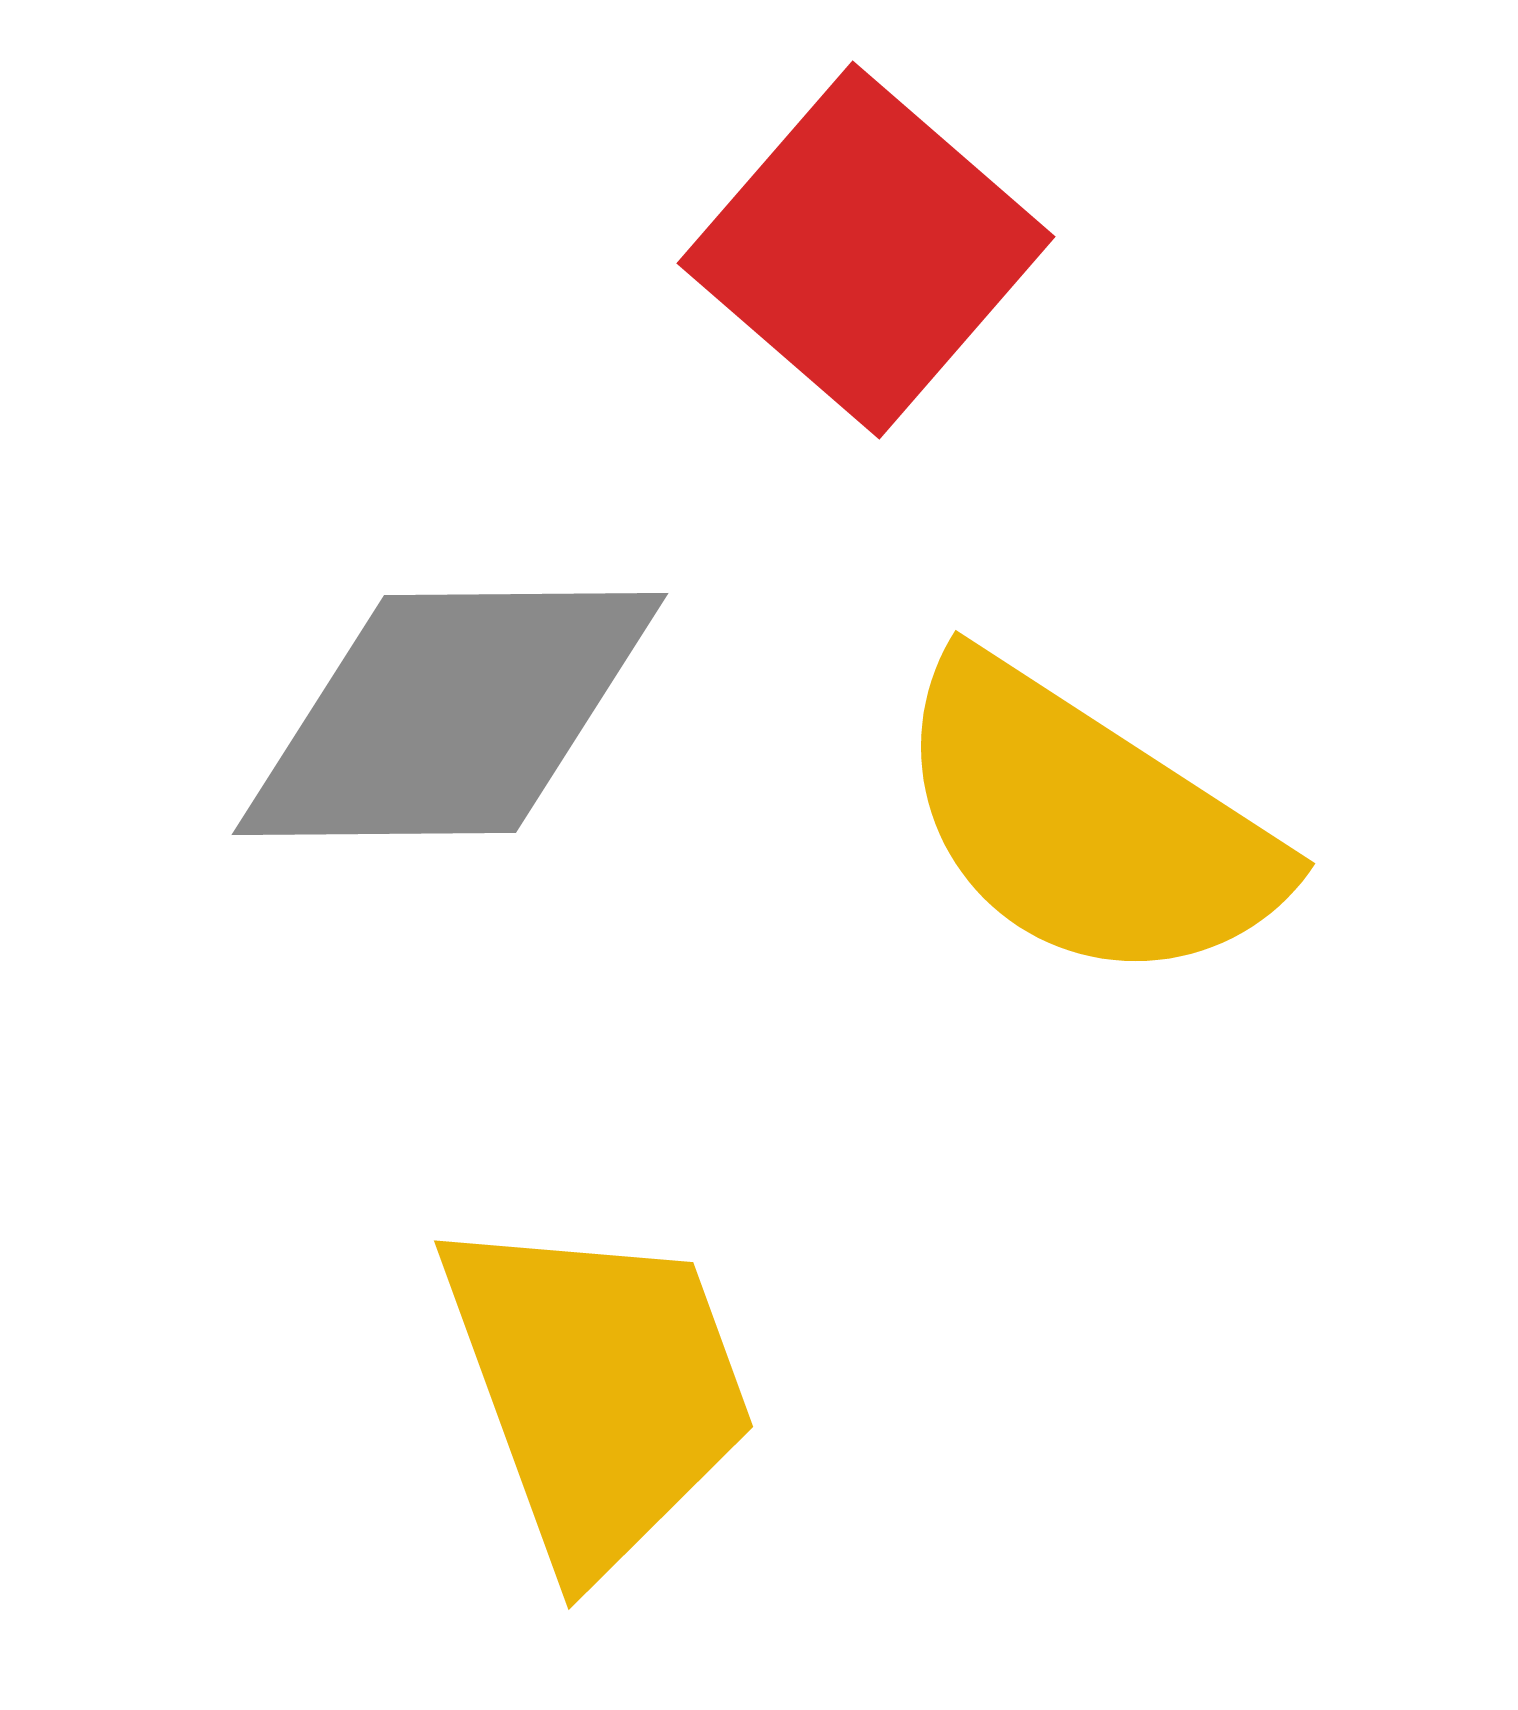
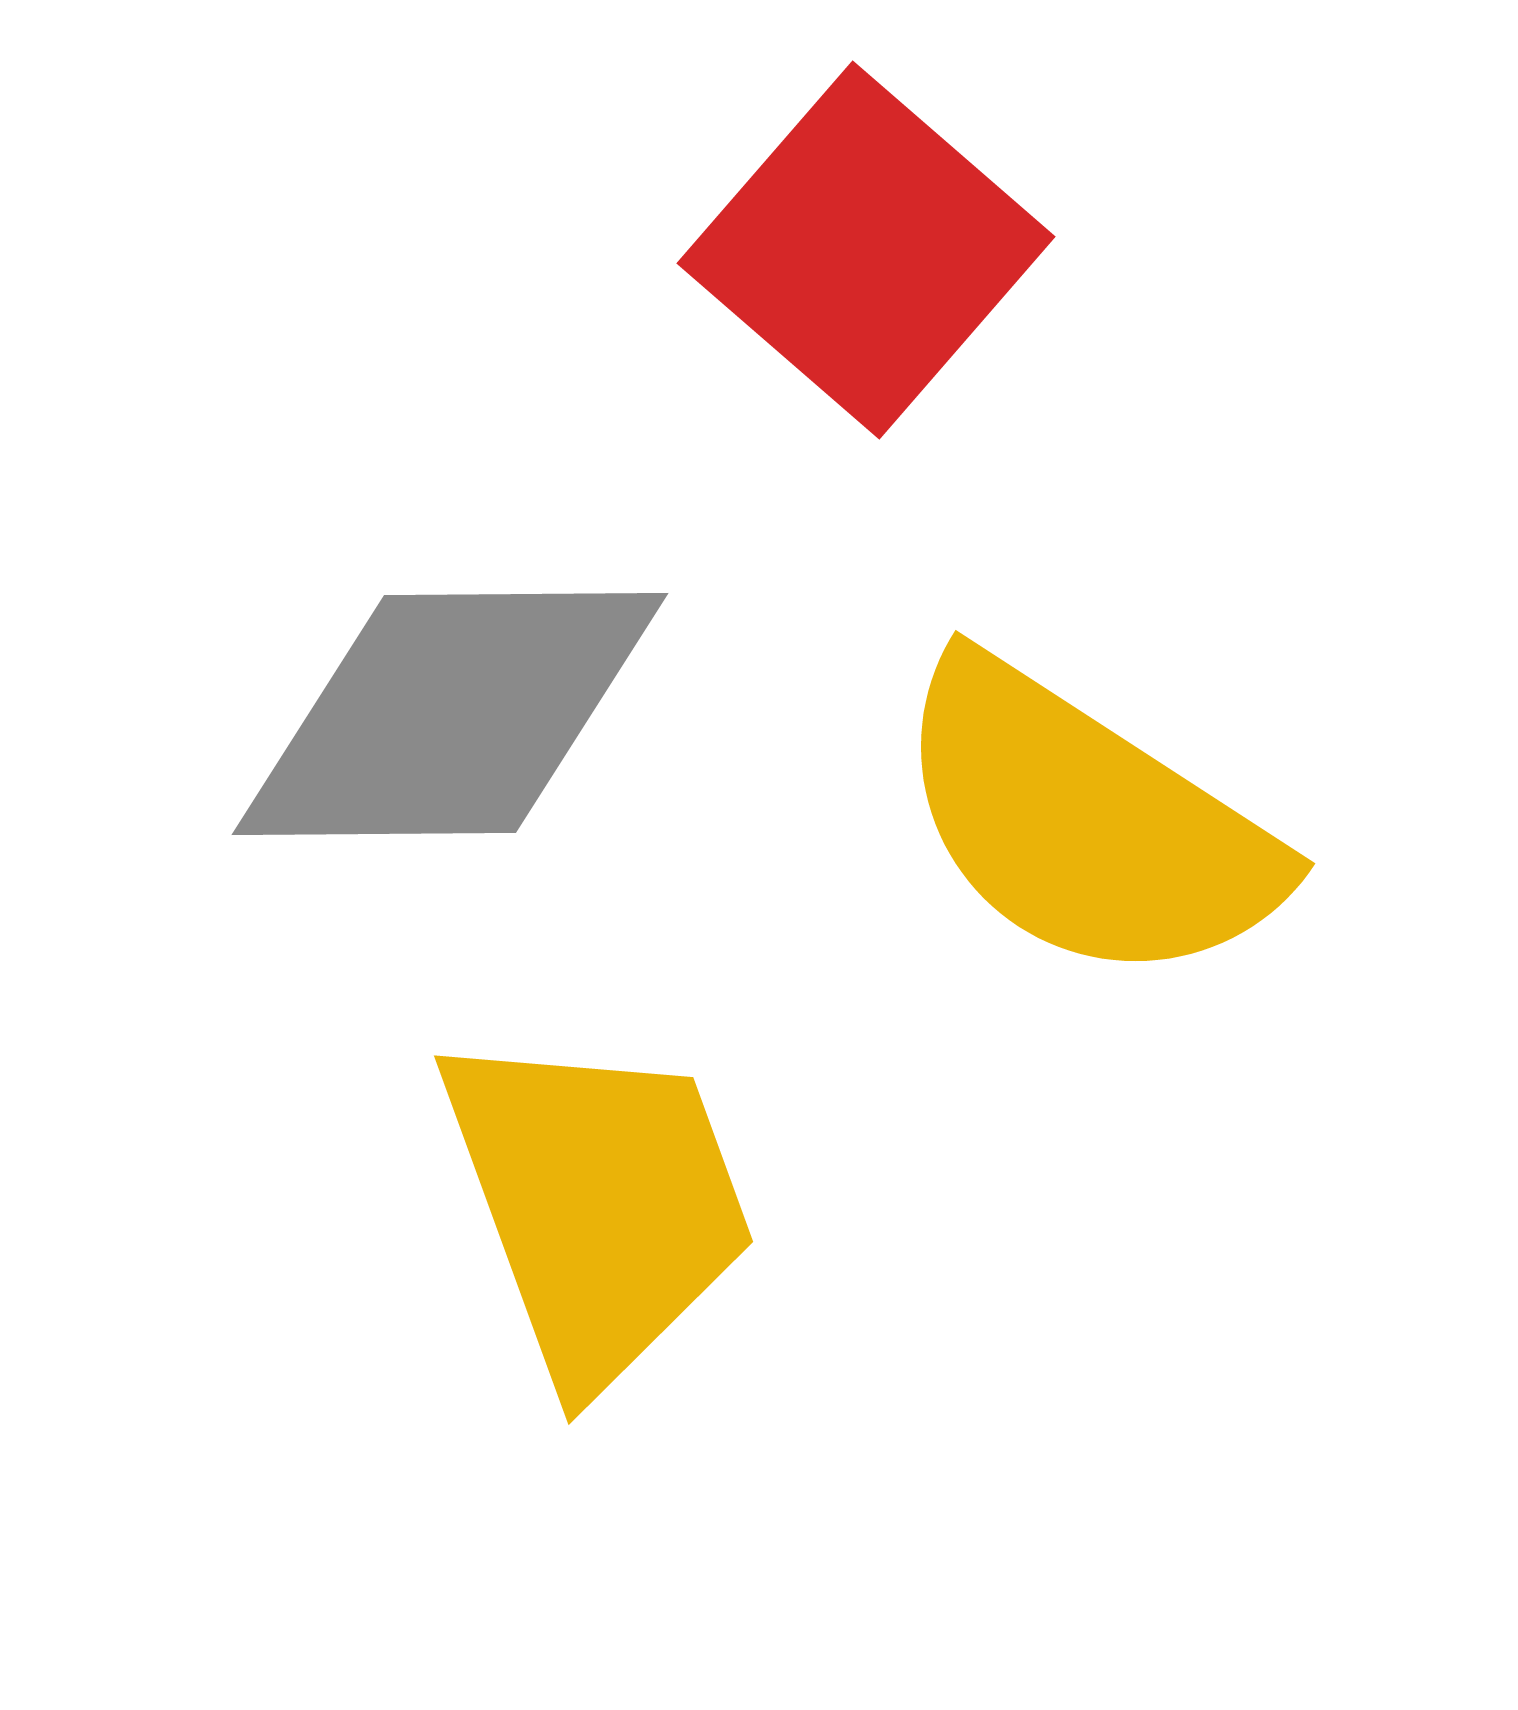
yellow trapezoid: moved 185 px up
